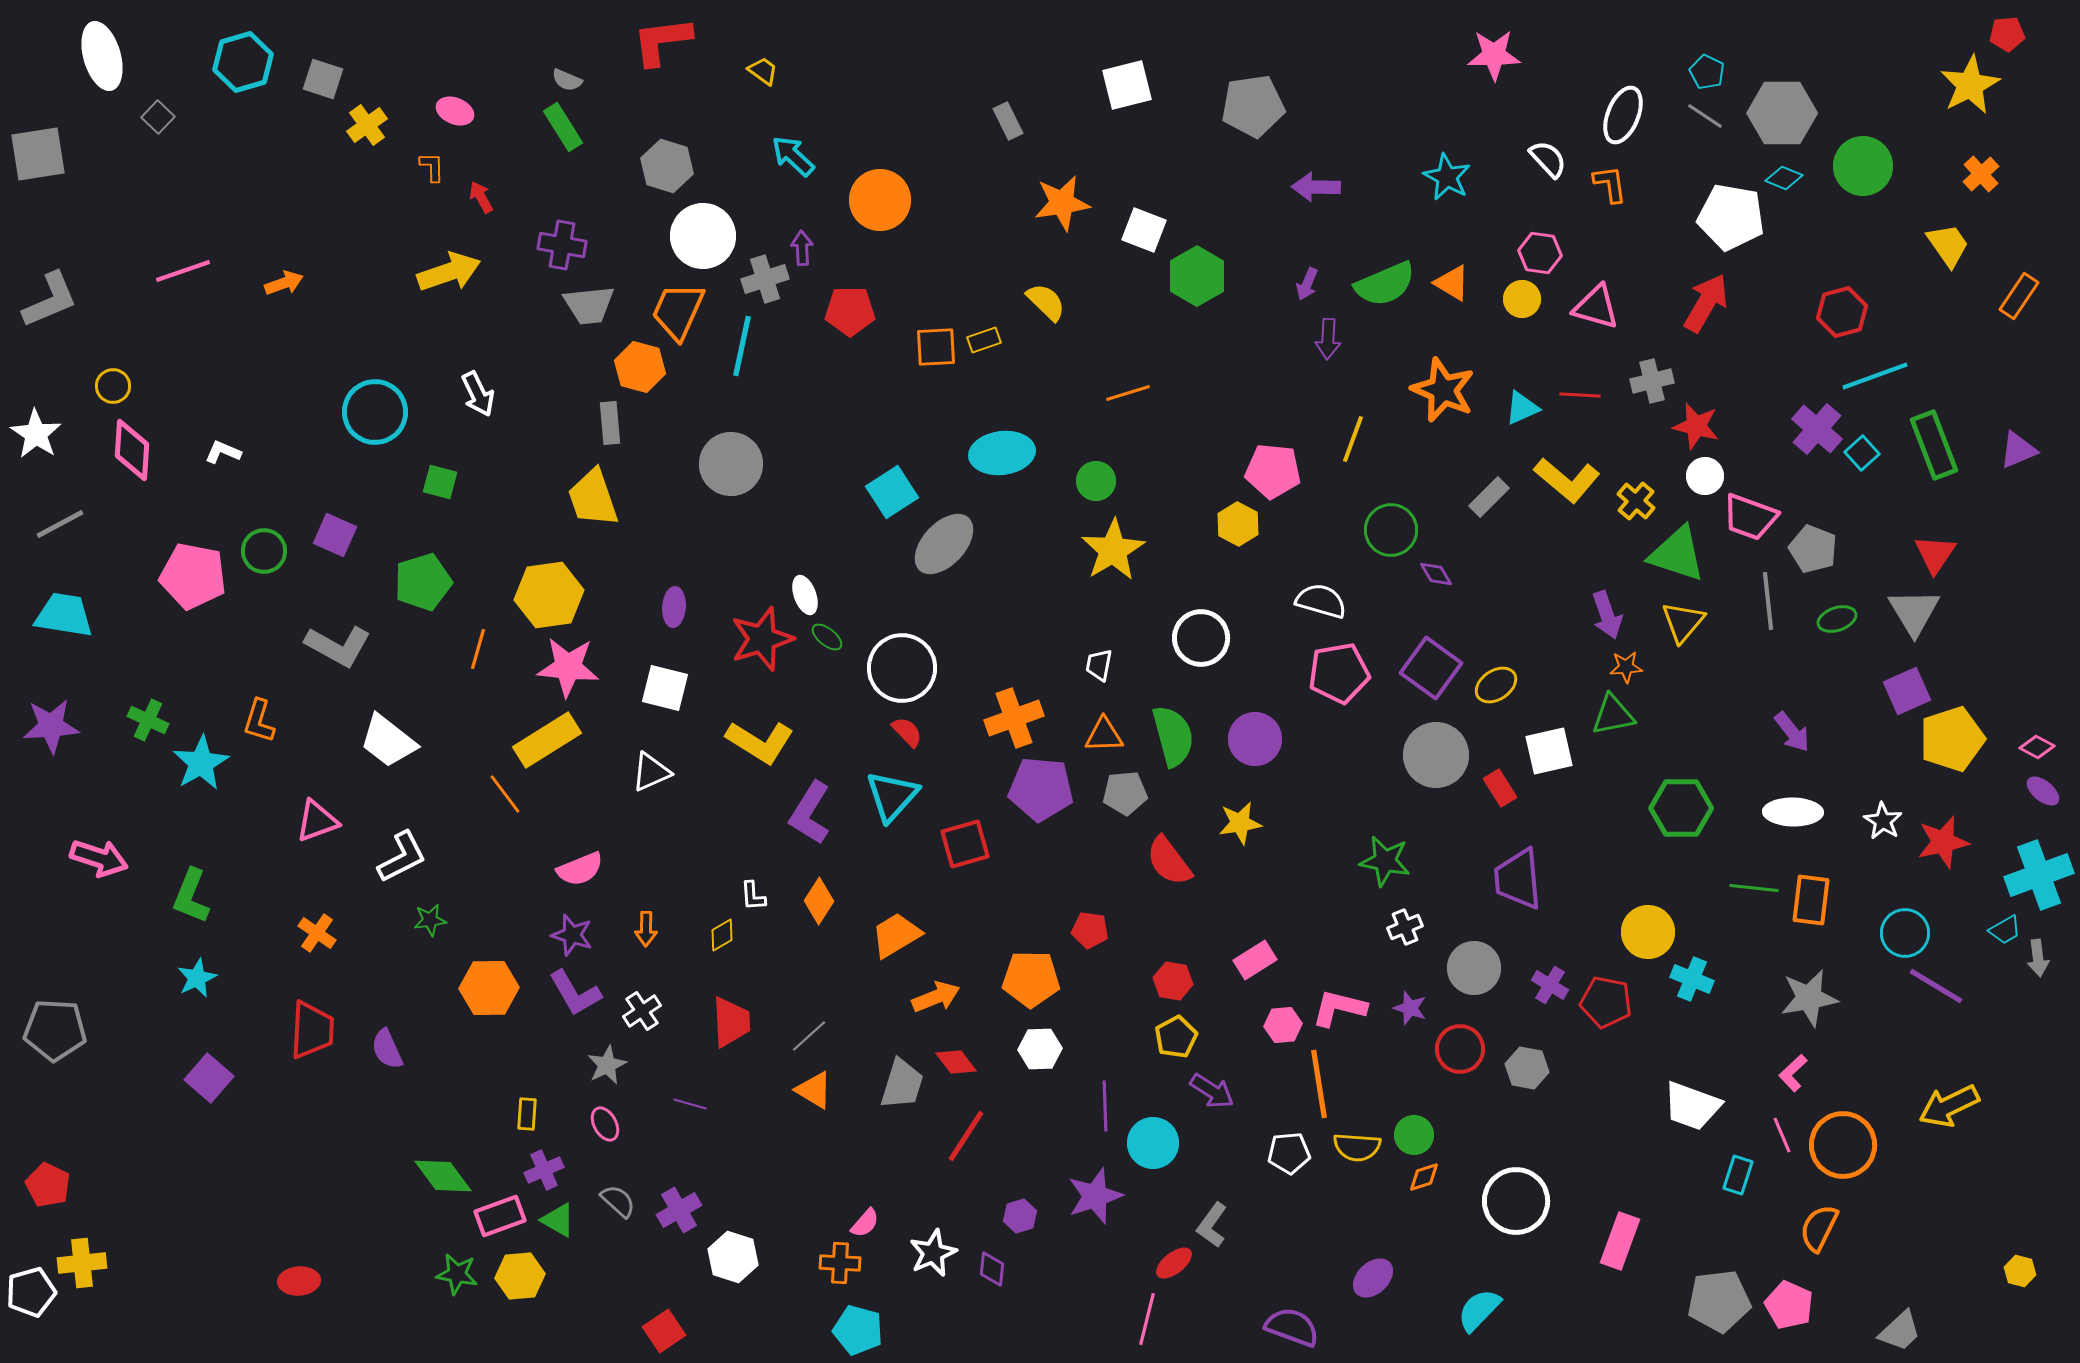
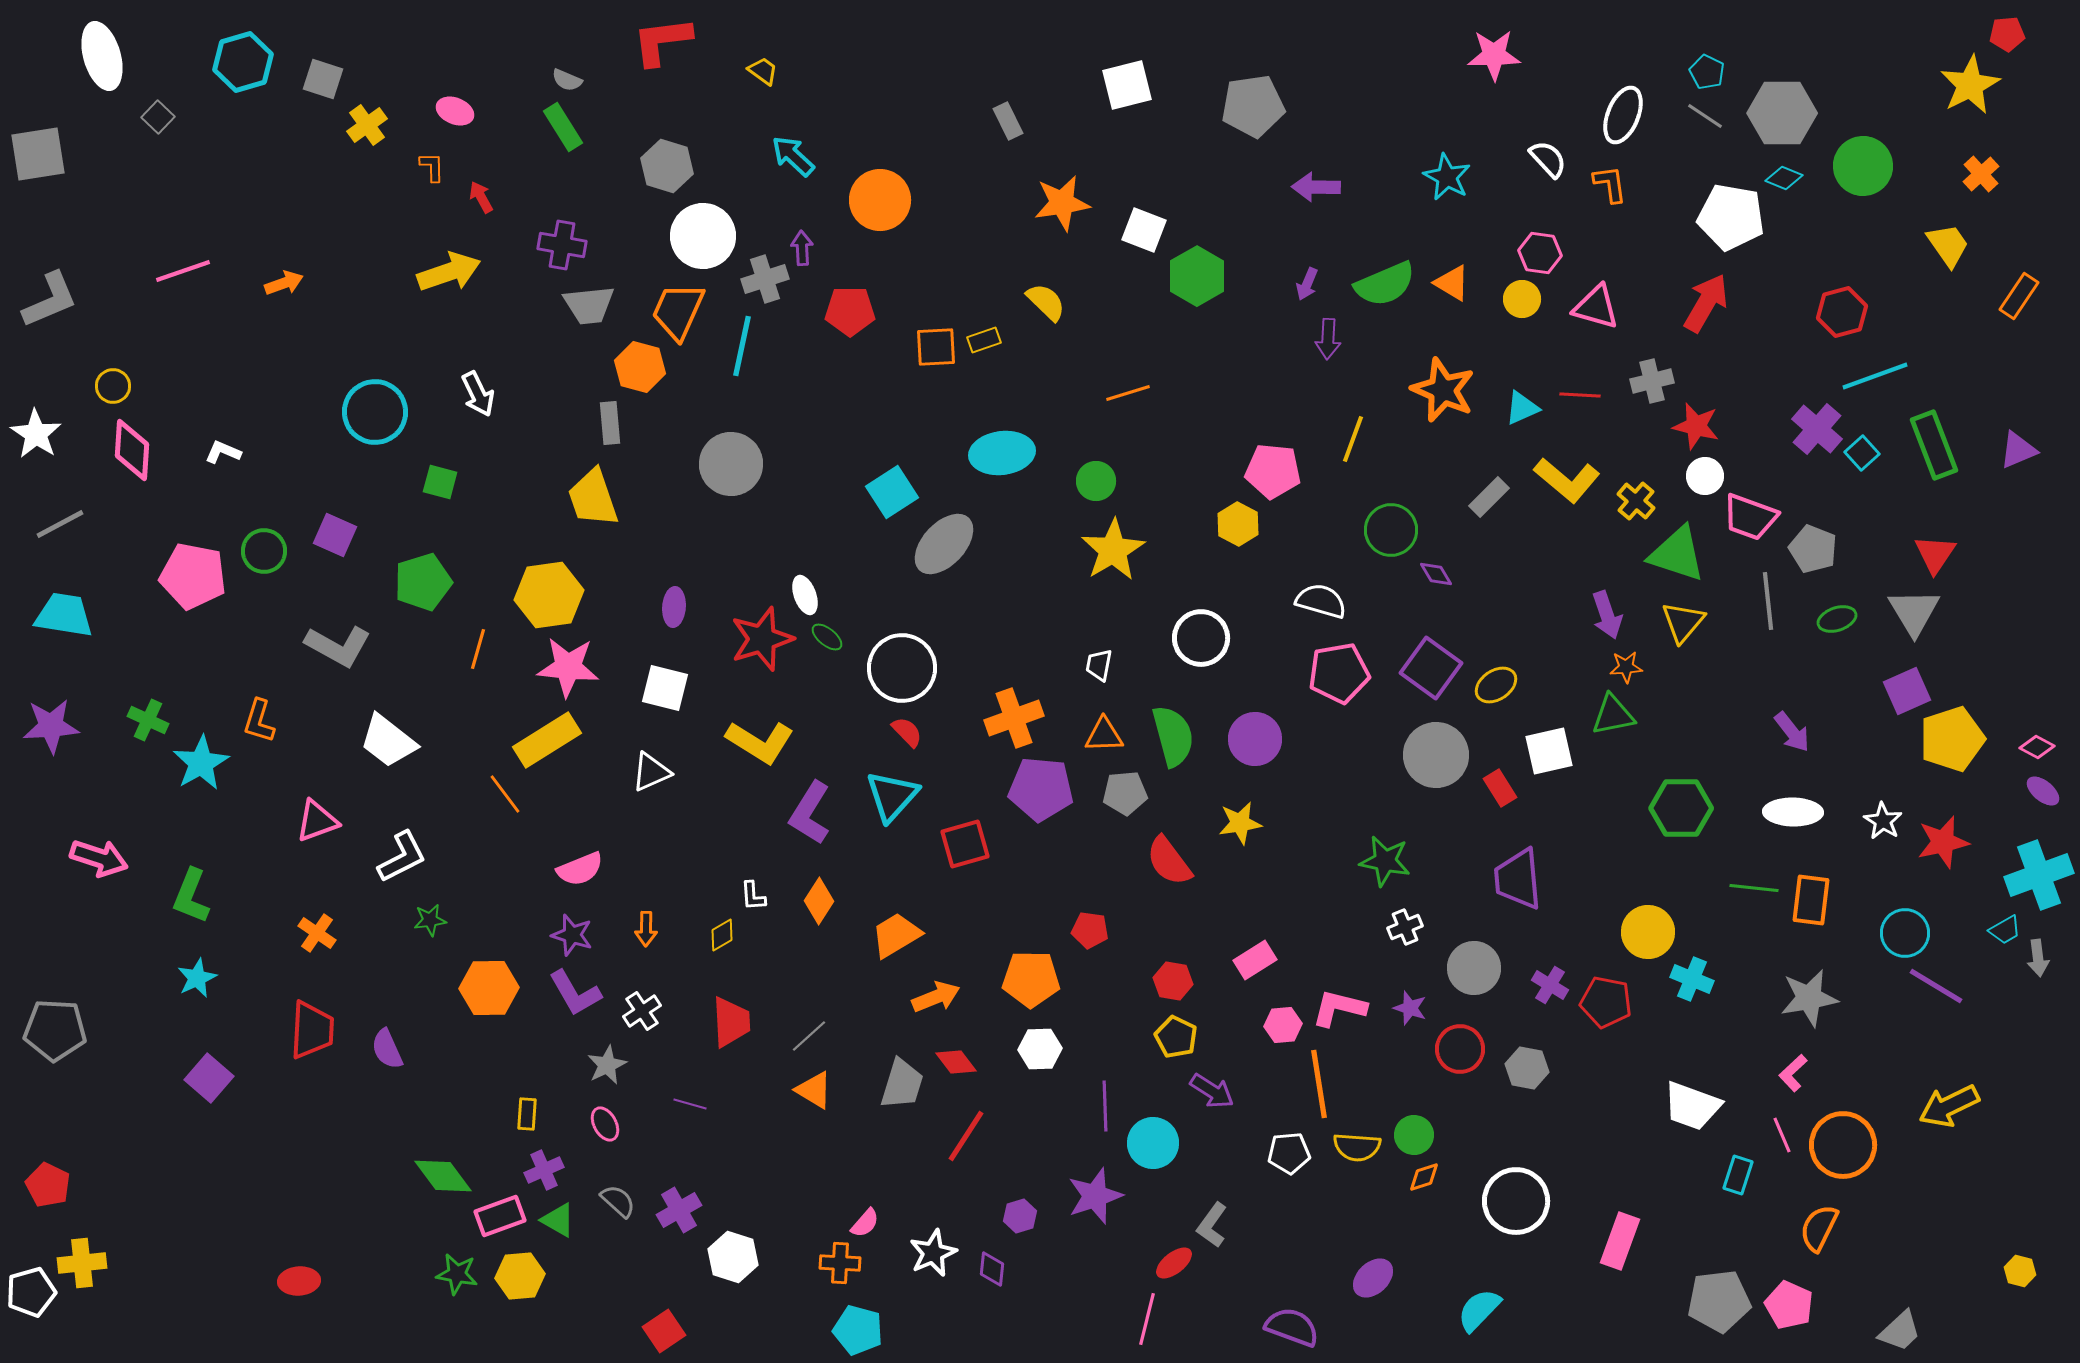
yellow pentagon at (1176, 1037): rotated 18 degrees counterclockwise
